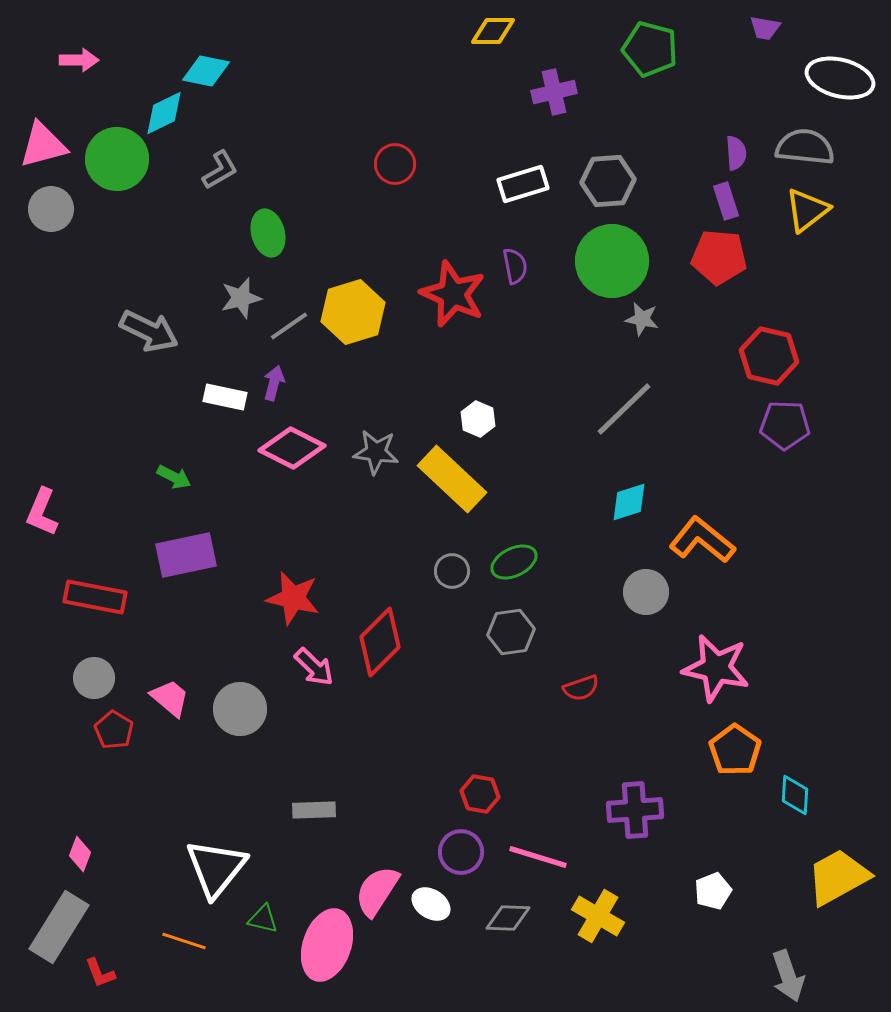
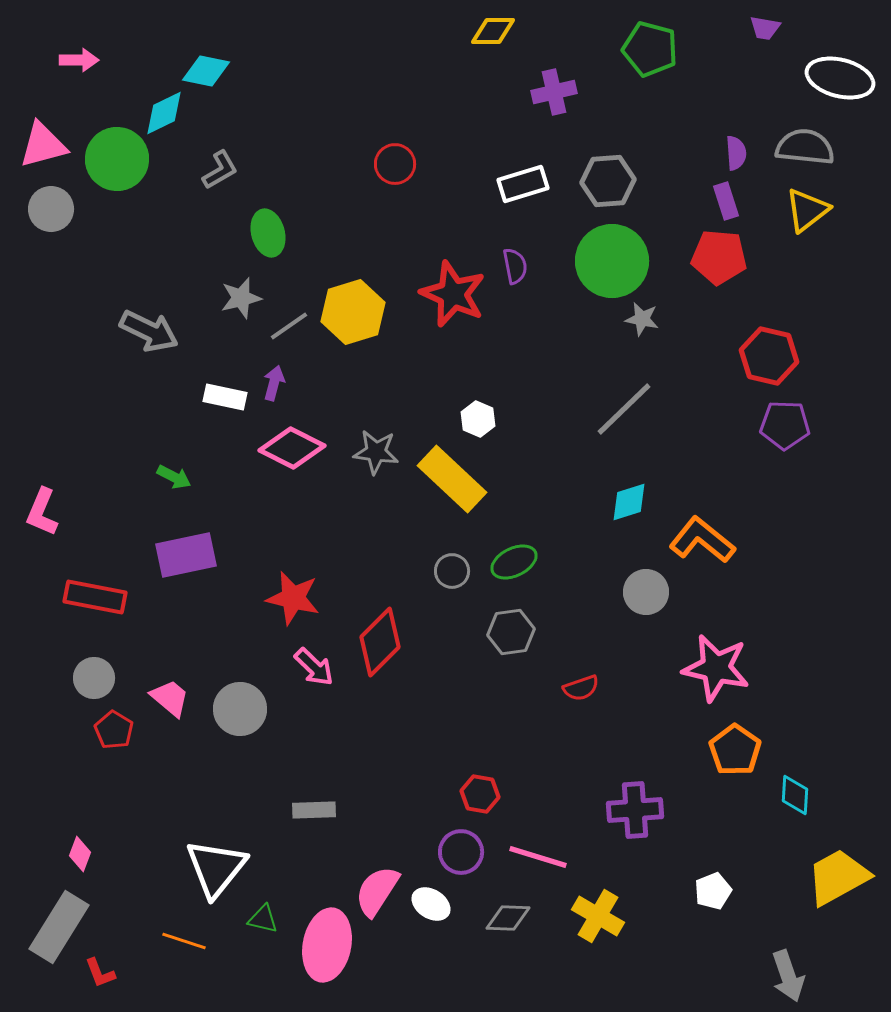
pink ellipse at (327, 945): rotated 8 degrees counterclockwise
